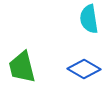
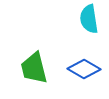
green trapezoid: moved 12 px right, 1 px down
